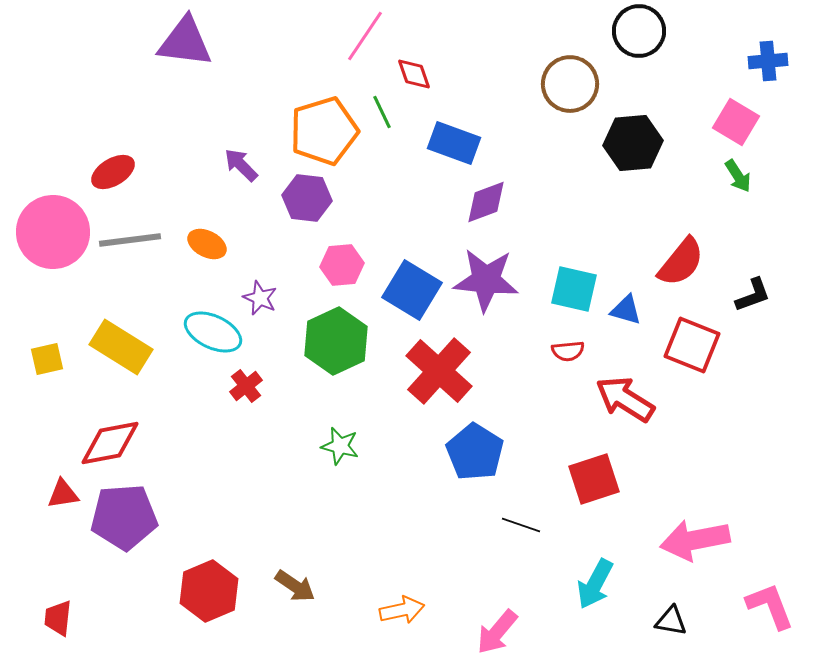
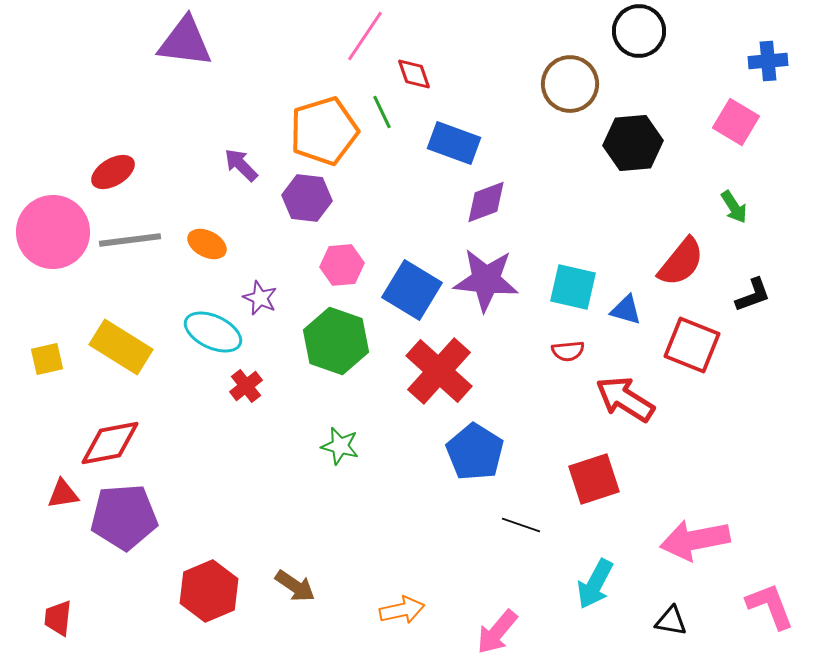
green arrow at (738, 176): moved 4 px left, 31 px down
cyan square at (574, 289): moved 1 px left, 2 px up
green hexagon at (336, 341): rotated 16 degrees counterclockwise
